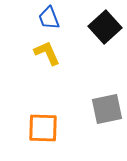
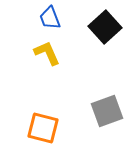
blue trapezoid: moved 1 px right
gray square: moved 2 px down; rotated 8 degrees counterclockwise
orange square: rotated 12 degrees clockwise
